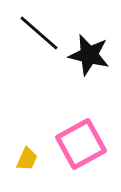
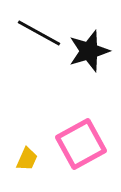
black line: rotated 12 degrees counterclockwise
black star: moved 4 px up; rotated 30 degrees counterclockwise
